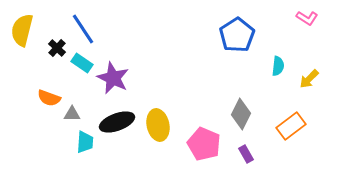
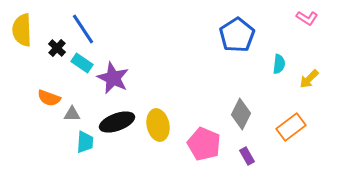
yellow semicircle: rotated 16 degrees counterclockwise
cyan semicircle: moved 1 px right, 2 px up
orange rectangle: moved 1 px down
purple rectangle: moved 1 px right, 2 px down
